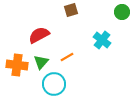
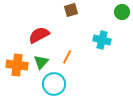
cyan cross: rotated 24 degrees counterclockwise
orange line: rotated 32 degrees counterclockwise
